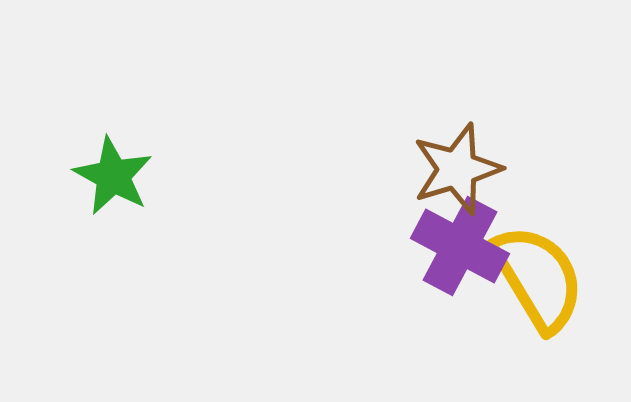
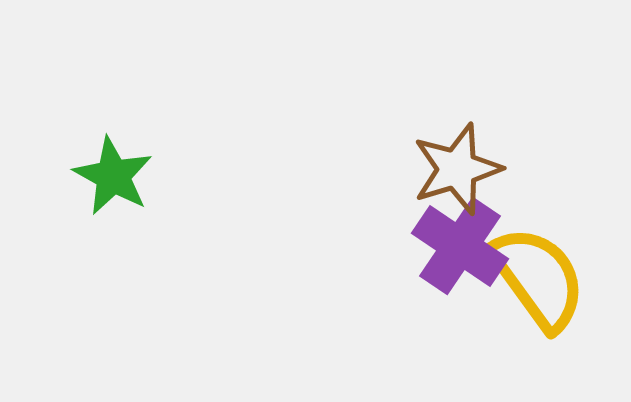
purple cross: rotated 6 degrees clockwise
yellow semicircle: rotated 5 degrees counterclockwise
